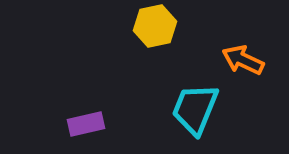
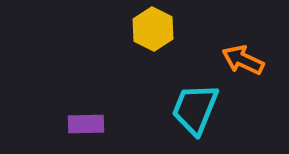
yellow hexagon: moved 2 px left, 3 px down; rotated 21 degrees counterclockwise
purple rectangle: rotated 12 degrees clockwise
